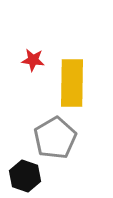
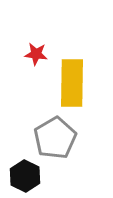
red star: moved 3 px right, 6 px up
black hexagon: rotated 8 degrees clockwise
